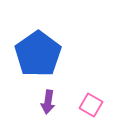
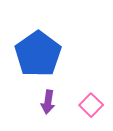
pink square: rotated 15 degrees clockwise
